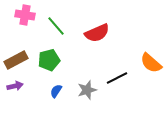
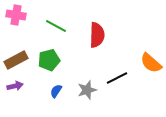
pink cross: moved 9 px left
green line: rotated 20 degrees counterclockwise
red semicircle: moved 2 px down; rotated 65 degrees counterclockwise
